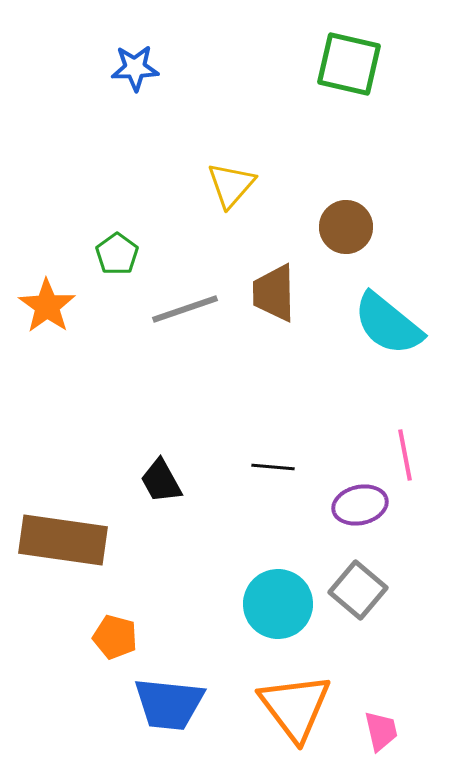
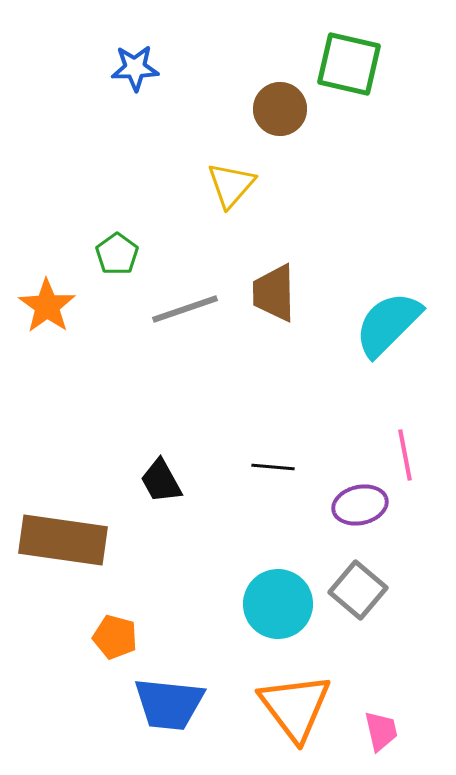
brown circle: moved 66 px left, 118 px up
cyan semicircle: rotated 96 degrees clockwise
